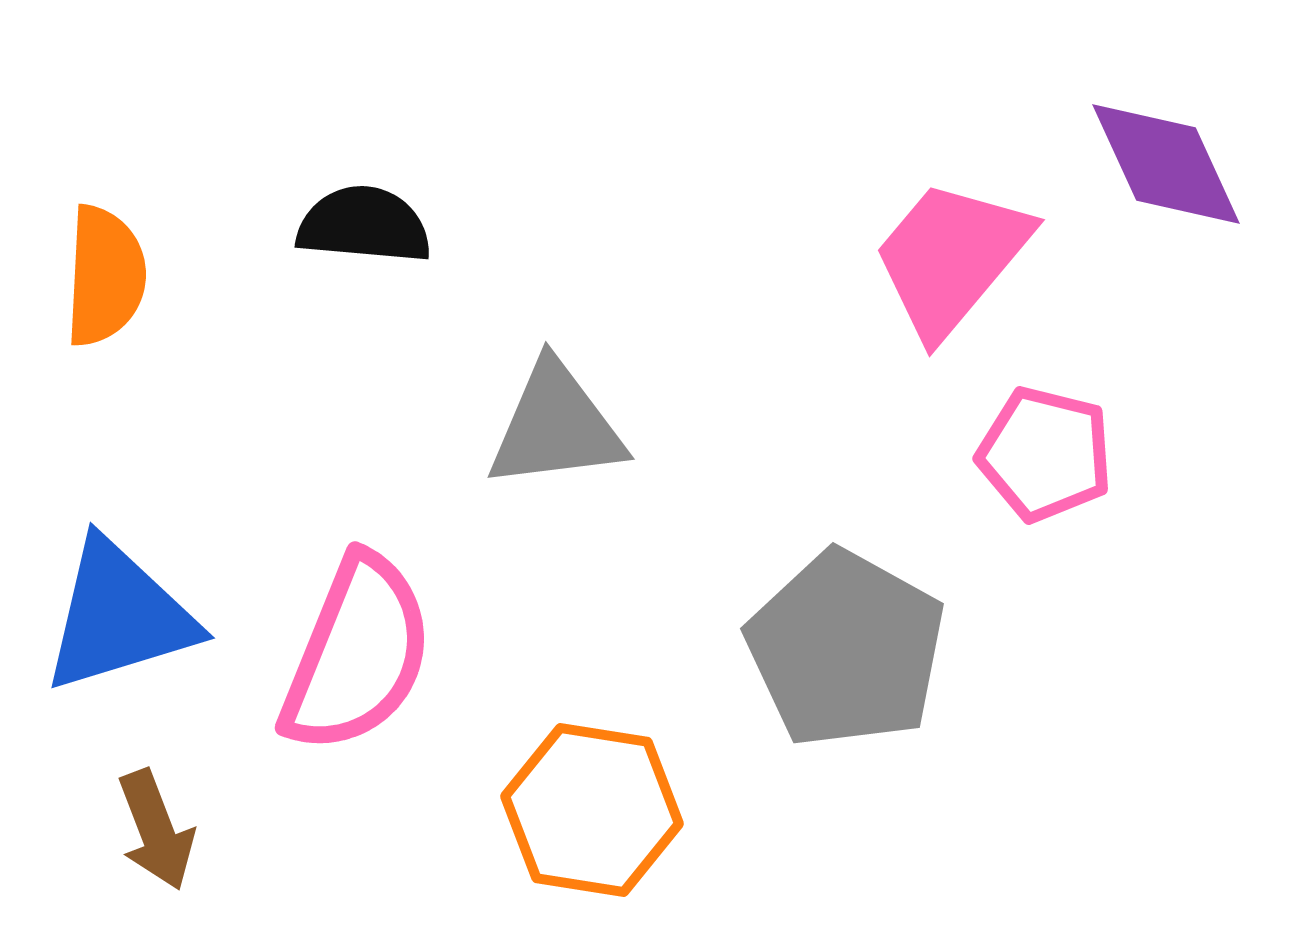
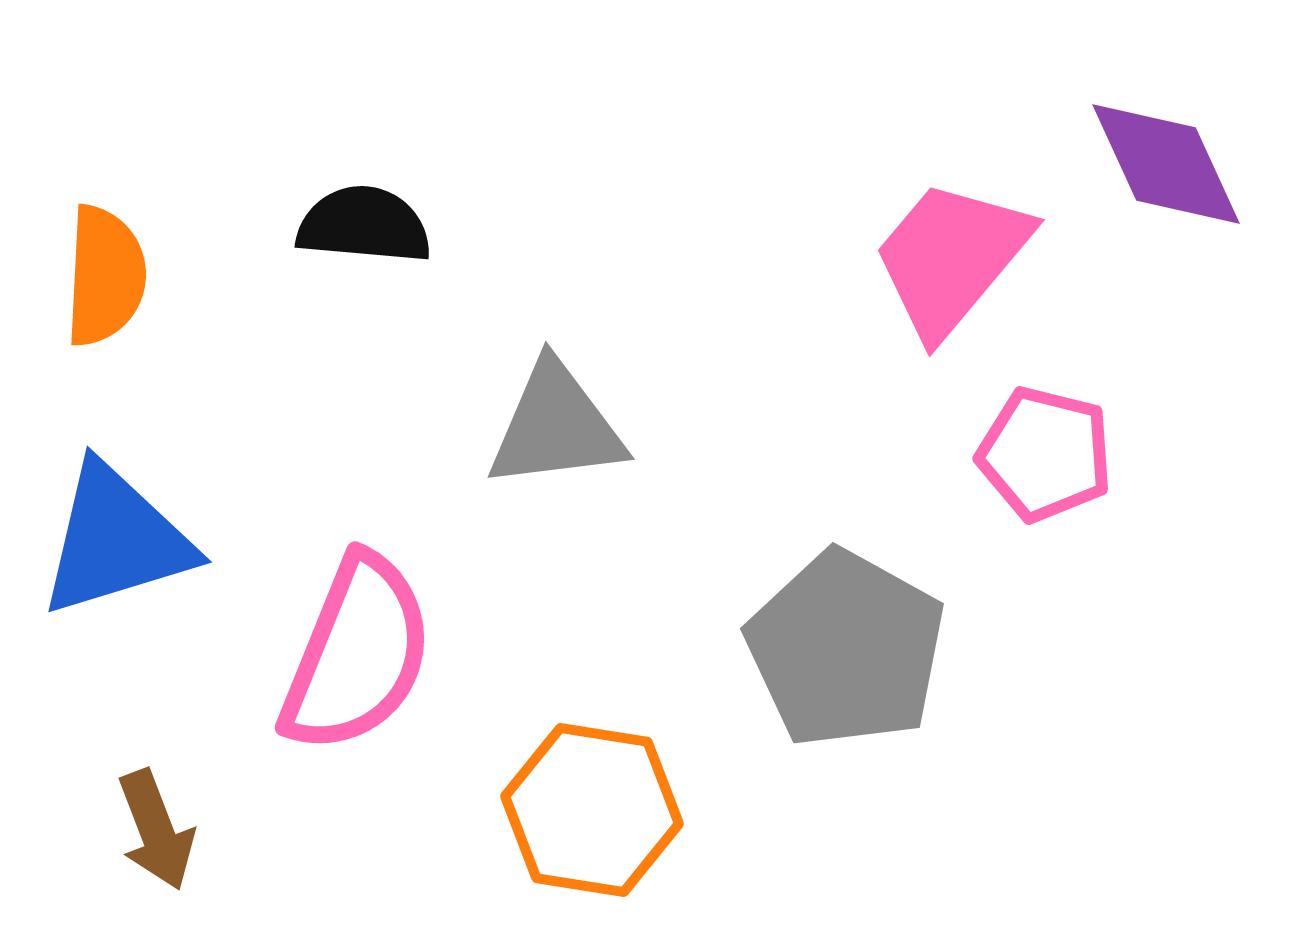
blue triangle: moved 3 px left, 76 px up
